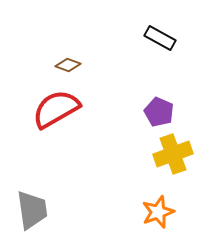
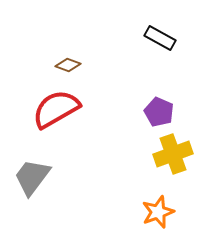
gray trapezoid: moved 33 px up; rotated 135 degrees counterclockwise
